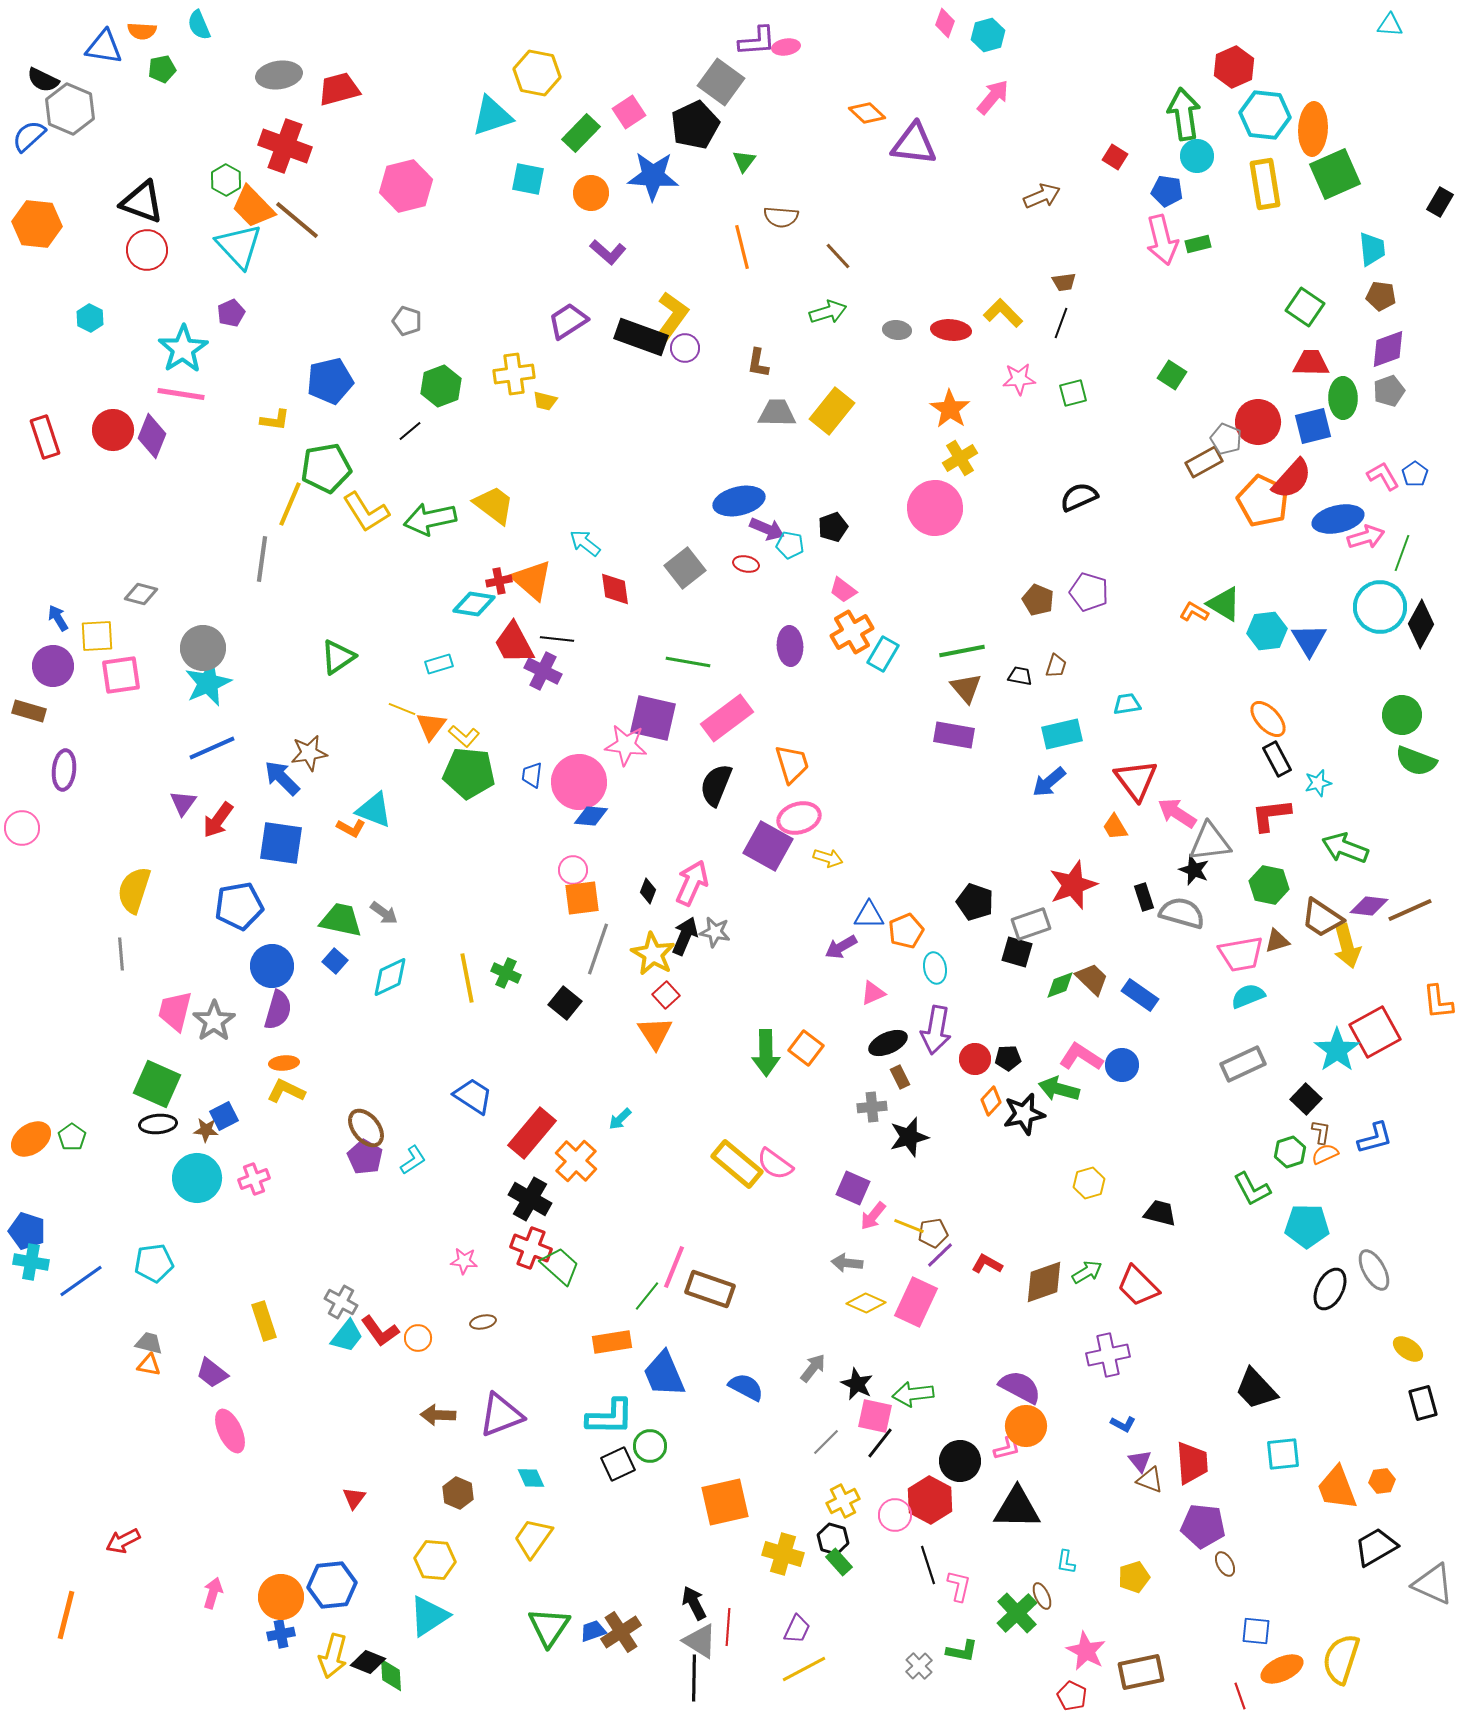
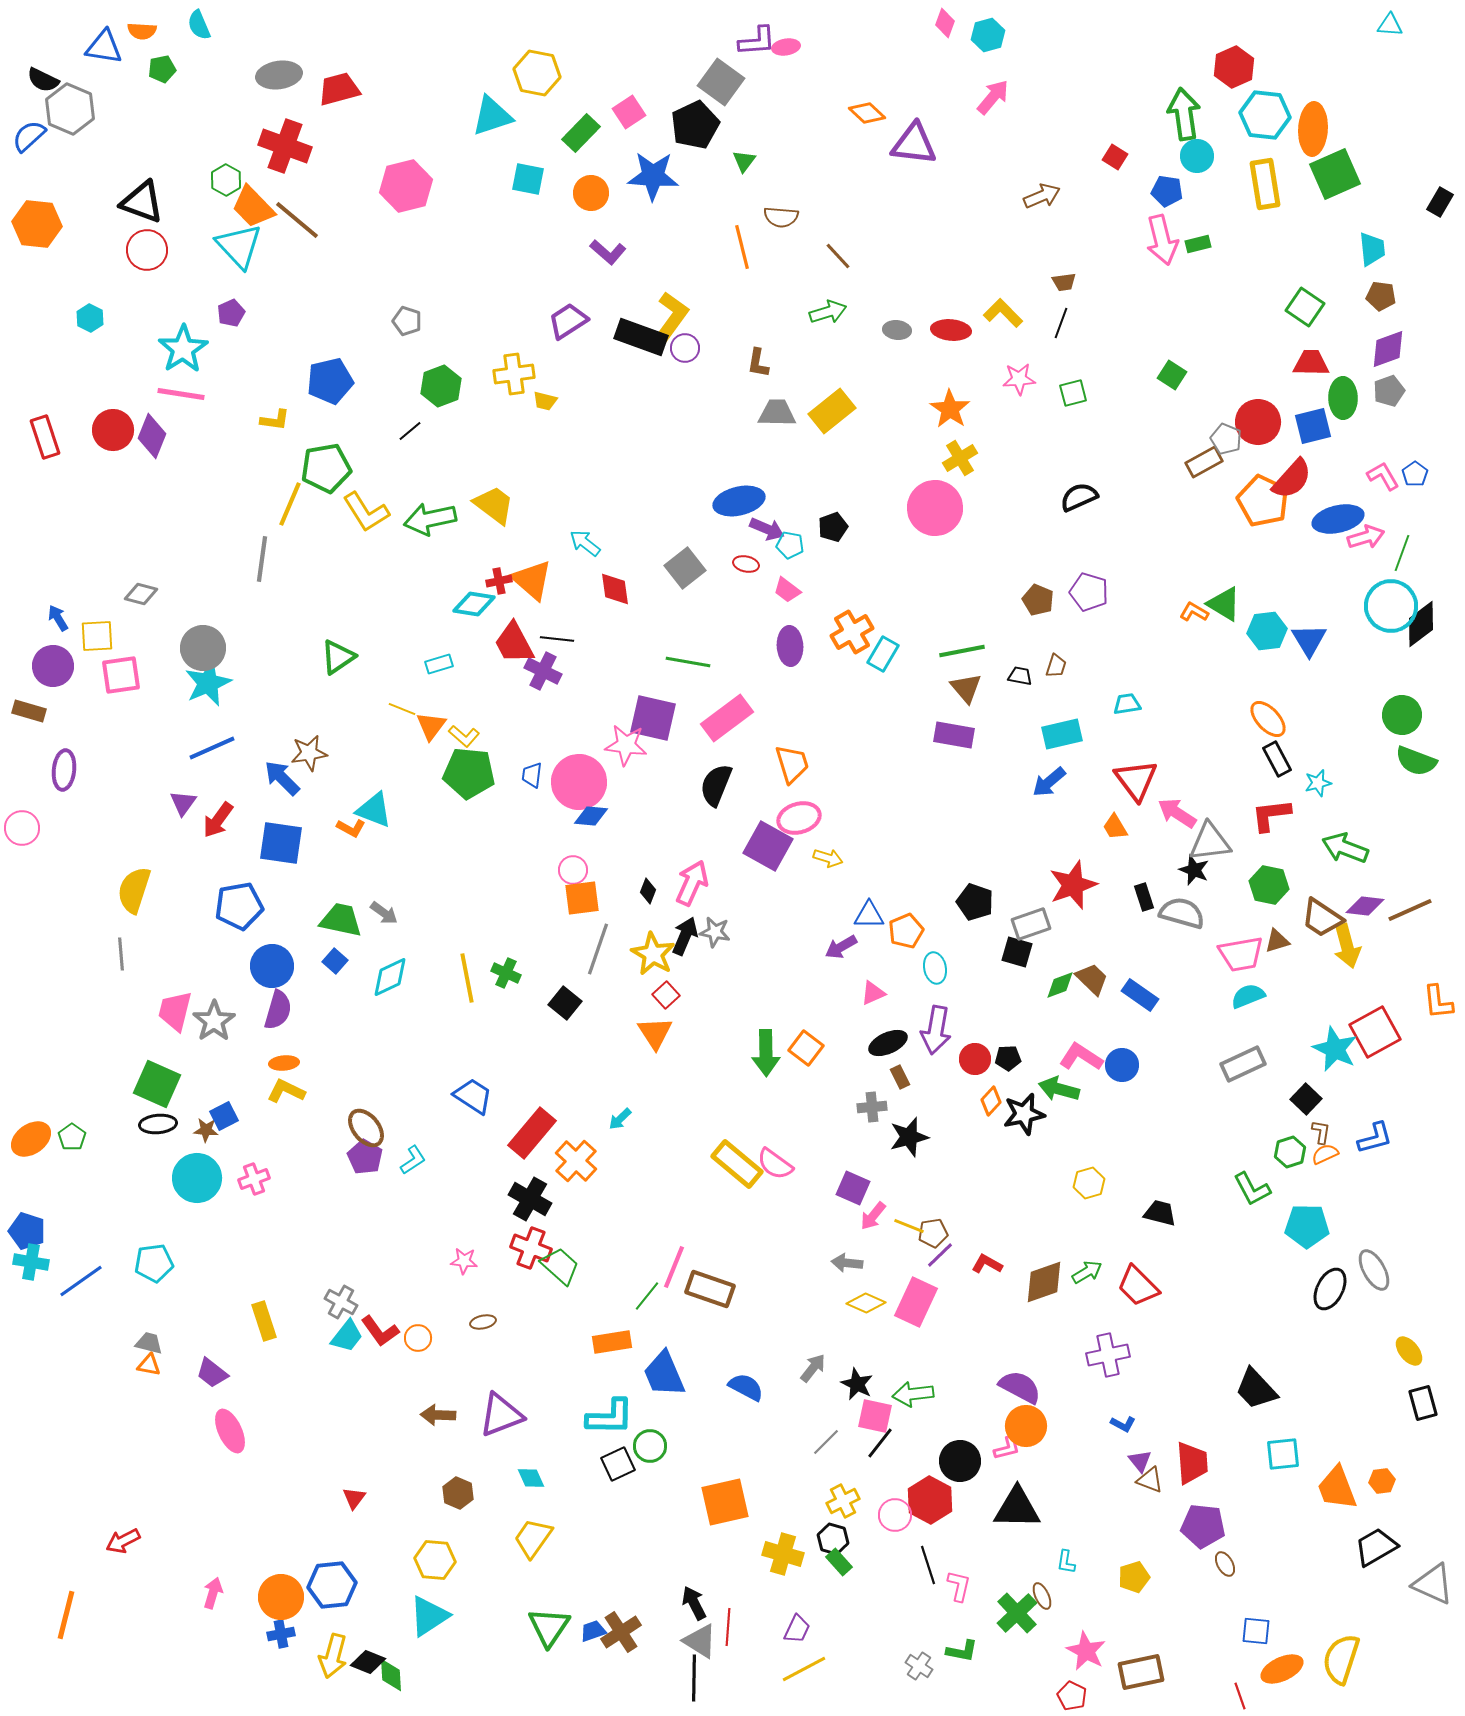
yellow rectangle at (832, 411): rotated 12 degrees clockwise
pink trapezoid at (843, 590): moved 56 px left
cyan circle at (1380, 607): moved 11 px right, 1 px up
black diamond at (1421, 624): rotated 24 degrees clockwise
purple diamond at (1369, 906): moved 4 px left
cyan star at (1337, 1050): moved 2 px left, 1 px up; rotated 12 degrees counterclockwise
yellow ellipse at (1408, 1349): moved 1 px right, 2 px down; rotated 16 degrees clockwise
gray cross at (919, 1666): rotated 12 degrees counterclockwise
